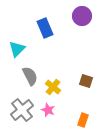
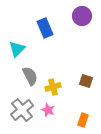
yellow cross: rotated 35 degrees clockwise
